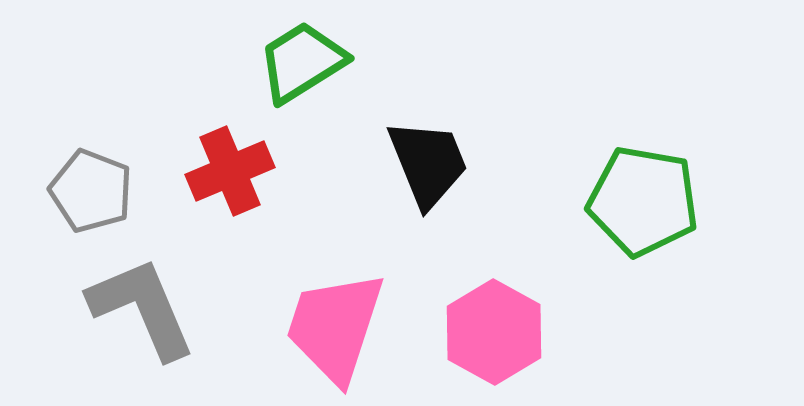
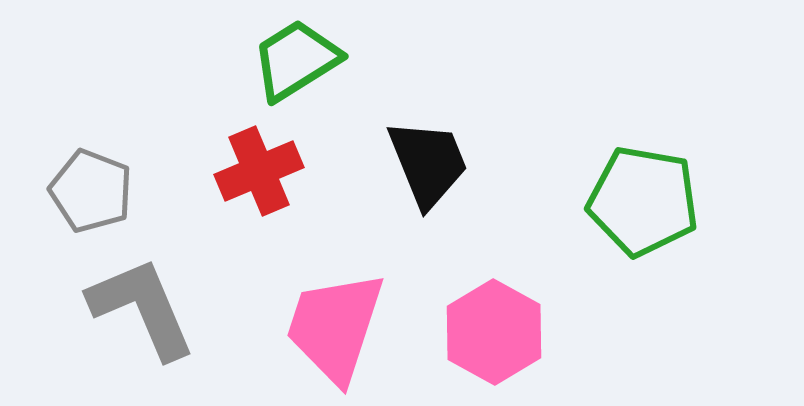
green trapezoid: moved 6 px left, 2 px up
red cross: moved 29 px right
